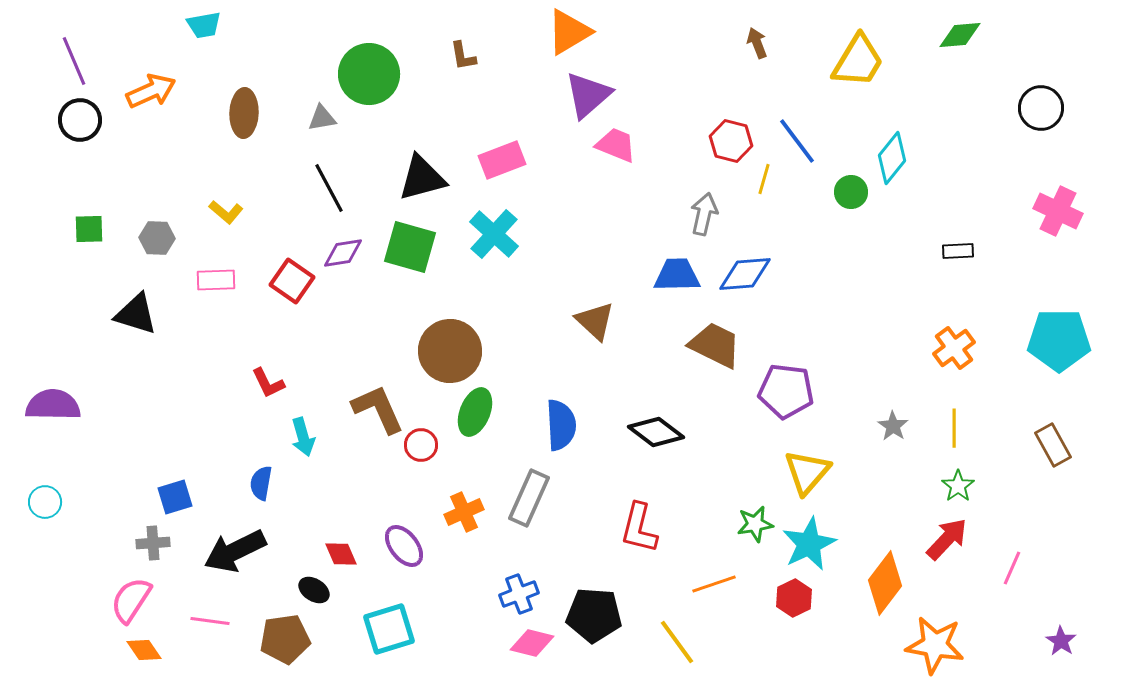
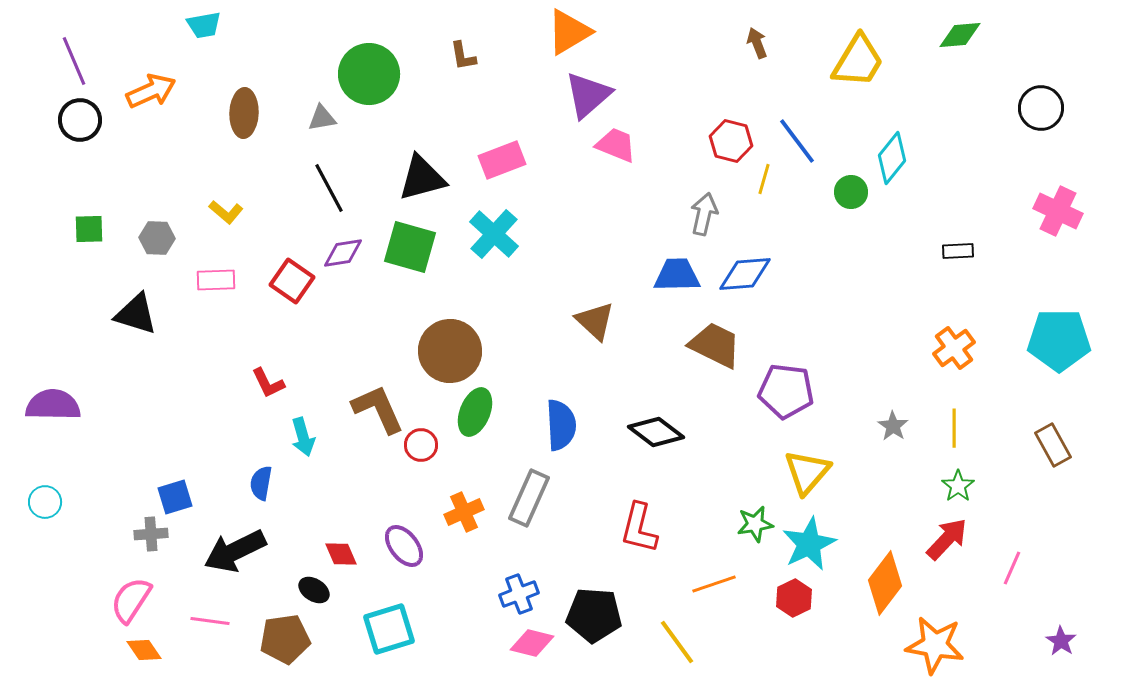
gray cross at (153, 543): moved 2 px left, 9 px up
